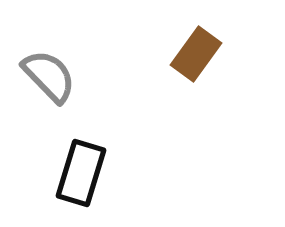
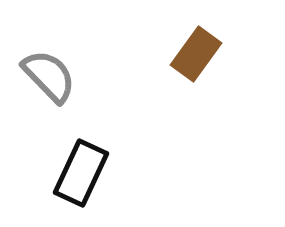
black rectangle: rotated 8 degrees clockwise
